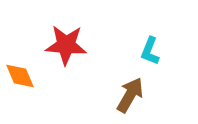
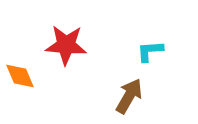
cyan L-shape: rotated 64 degrees clockwise
brown arrow: moved 1 px left, 1 px down
